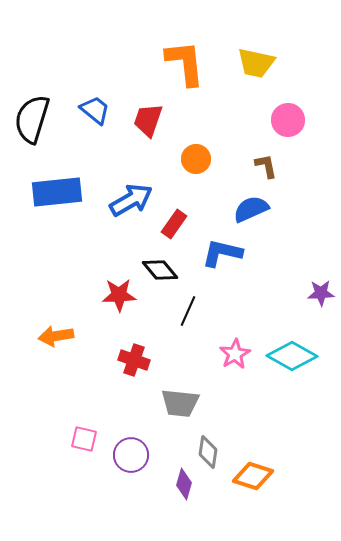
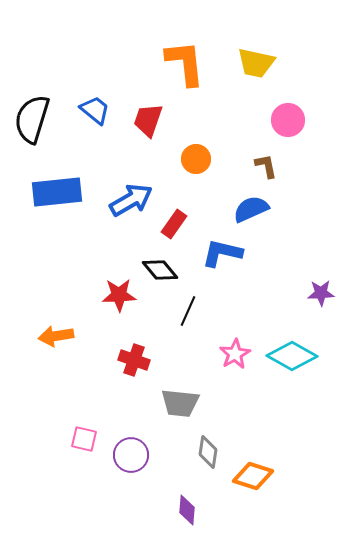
purple diamond: moved 3 px right, 26 px down; rotated 12 degrees counterclockwise
